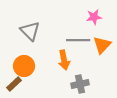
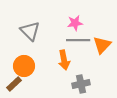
pink star: moved 19 px left, 6 px down
gray cross: moved 1 px right
